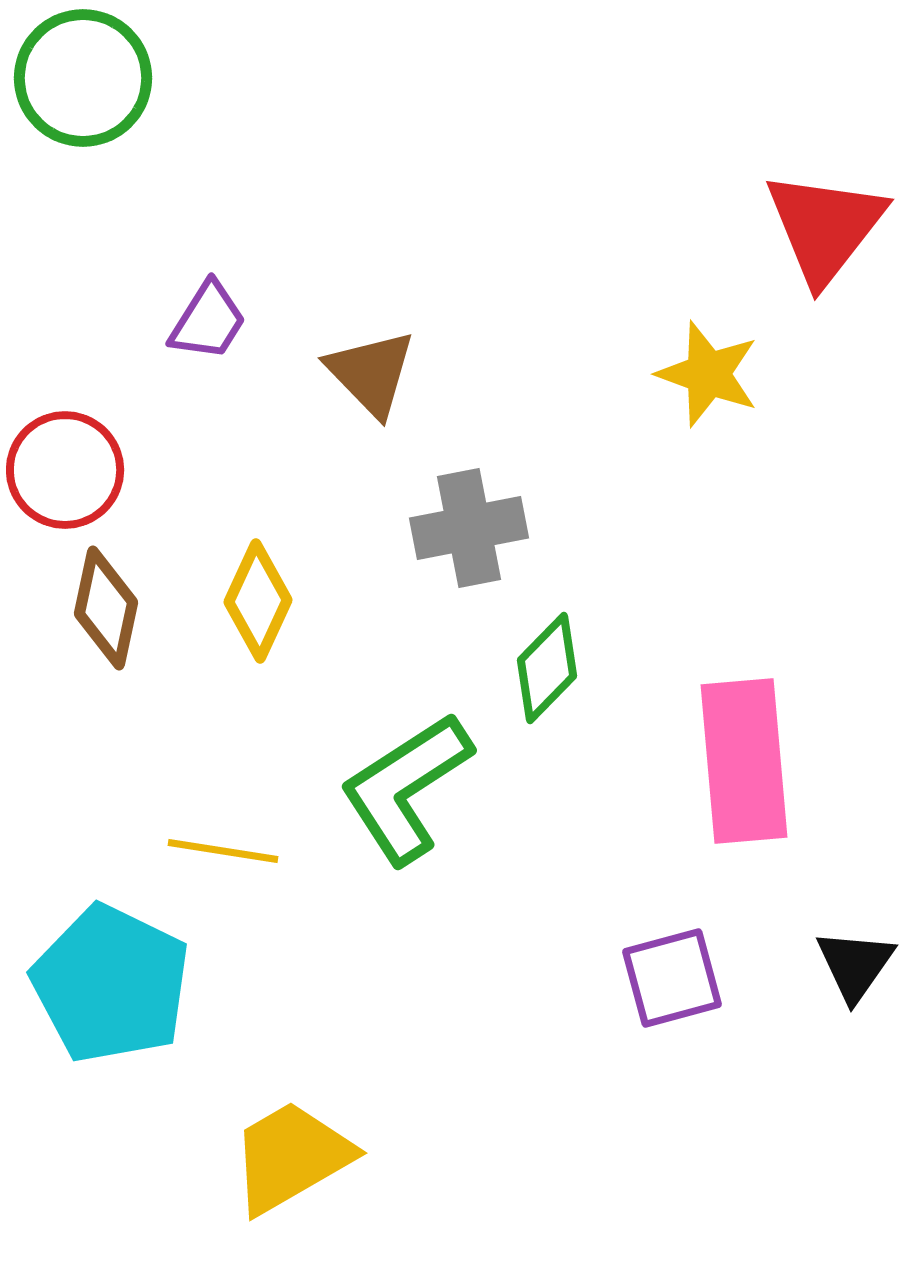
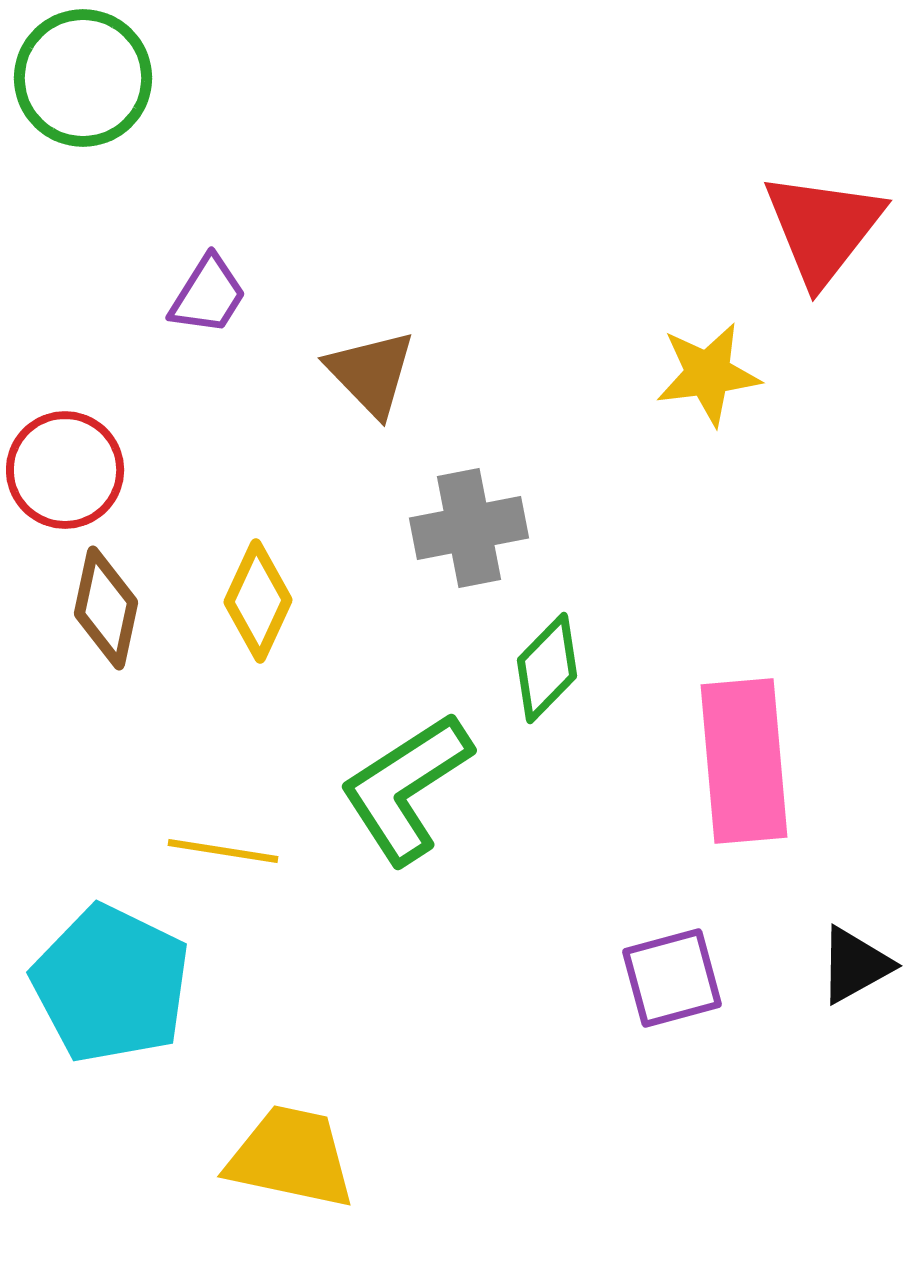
red triangle: moved 2 px left, 1 px down
purple trapezoid: moved 26 px up
yellow star: rotated 27 degrees counterclockwise
black triangle: rotated 26 degrees clockwise
yellow trapezoid: rotated 42 degrees clockwise
